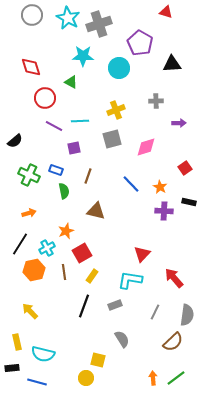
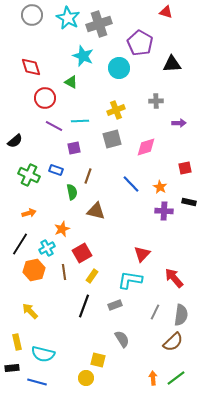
cyan star at (83, 56): rotated 20 degrees clockwise
red square at (185, 168): rotated 24 degrees clockwise
green semicircle at (64, 191): moved 8 px right, 1 px down
orange star at (66, 231): moved 4 px left, 2 px up
gray semicircle at (187, 315): moved 6 px left
